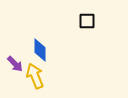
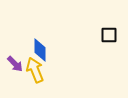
black square: moved 22 px right, 14 px down
yellow arrow: moved 6 px up
